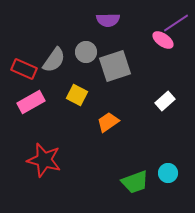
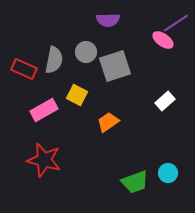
gray semicircle: rotated 24 degrees counterclockwise
pink rectangle: moved 13 px right, 8 px down
